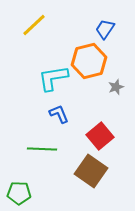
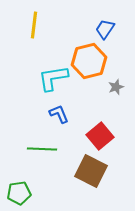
yellow line: rotated 40 degrees counterclockwise
brown square: rotated 8 degrees counterclockwise
green pentagon: rotated 10 degrees counterclockwise
